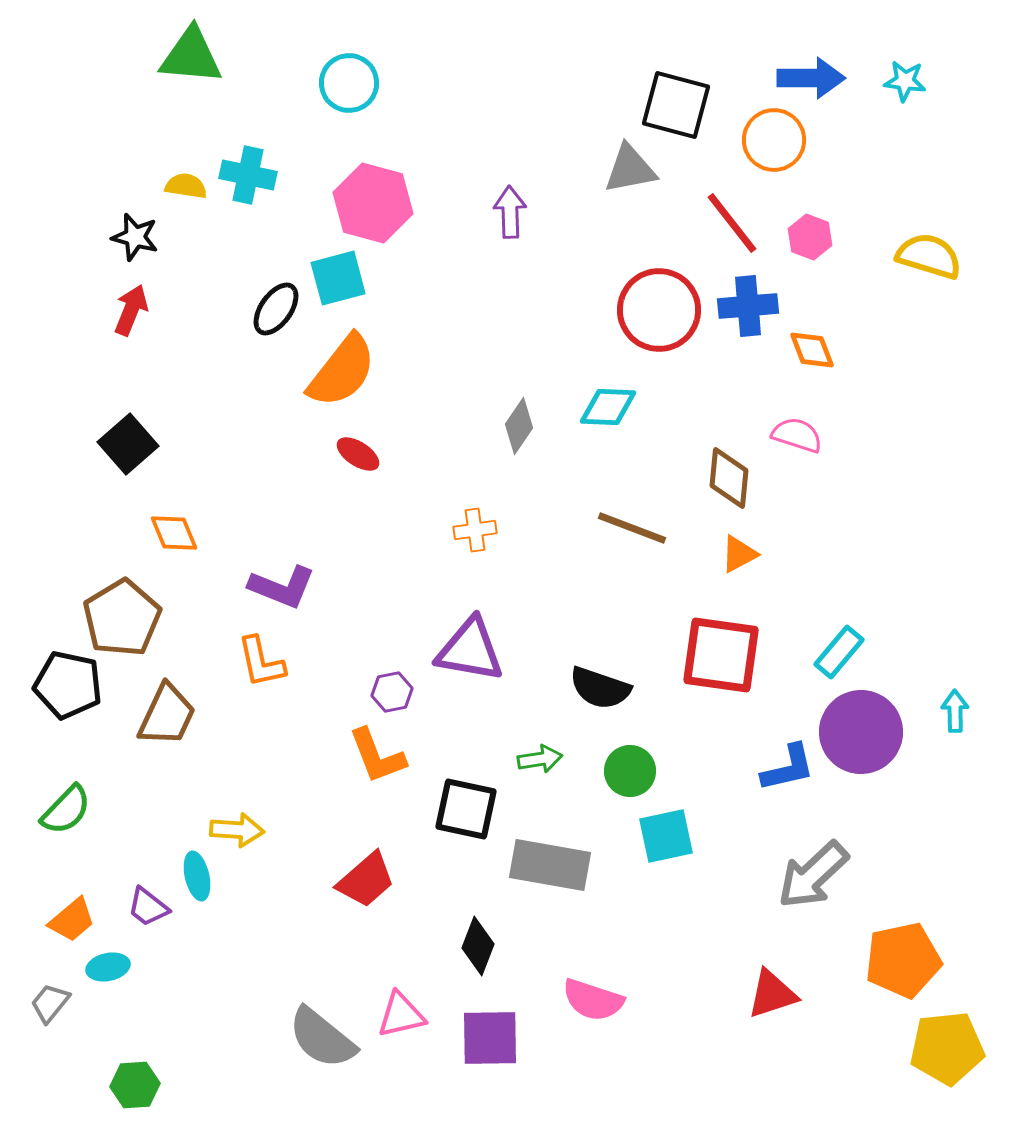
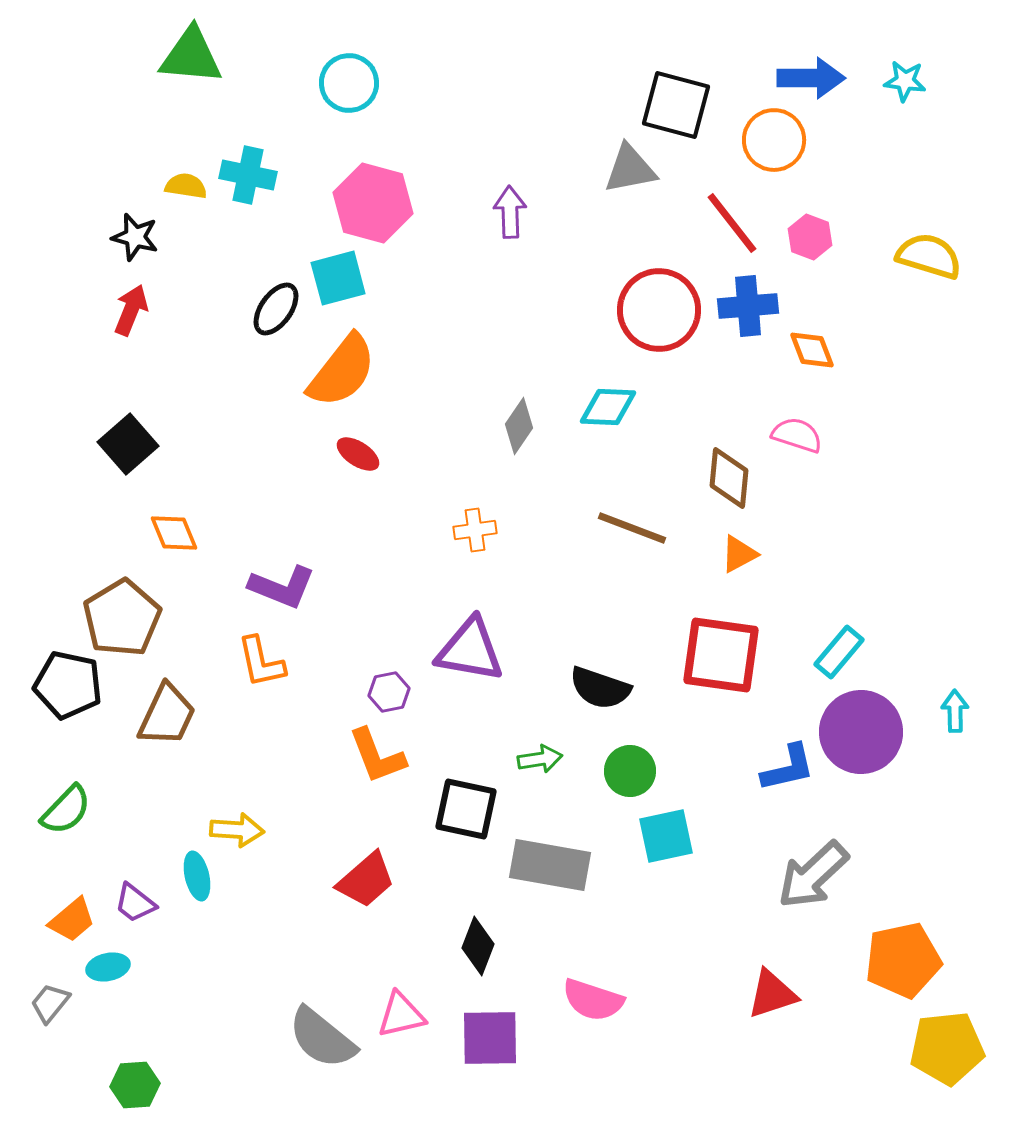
purple hexagon at (392, 692): moved 3 px left
purple trapezoid at (148, 907): moved 13 px left, 4 px up
